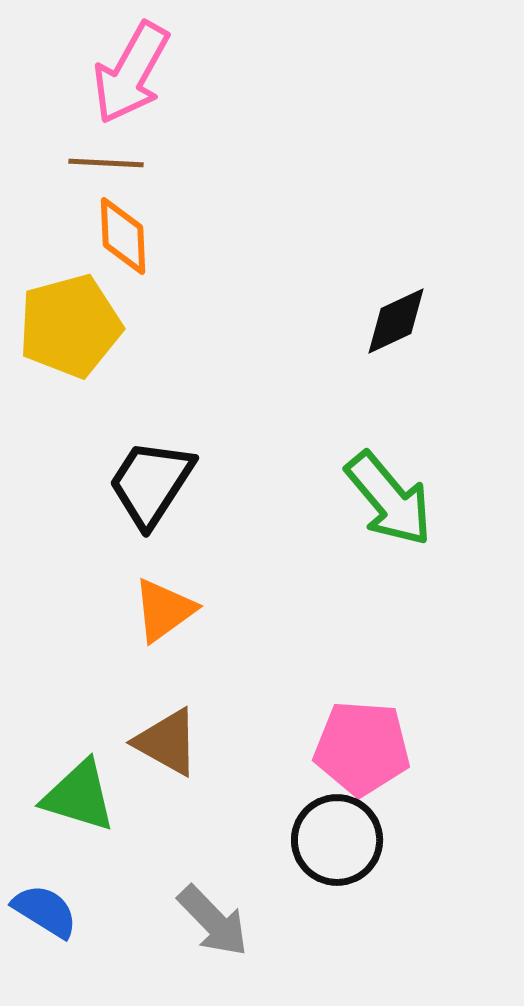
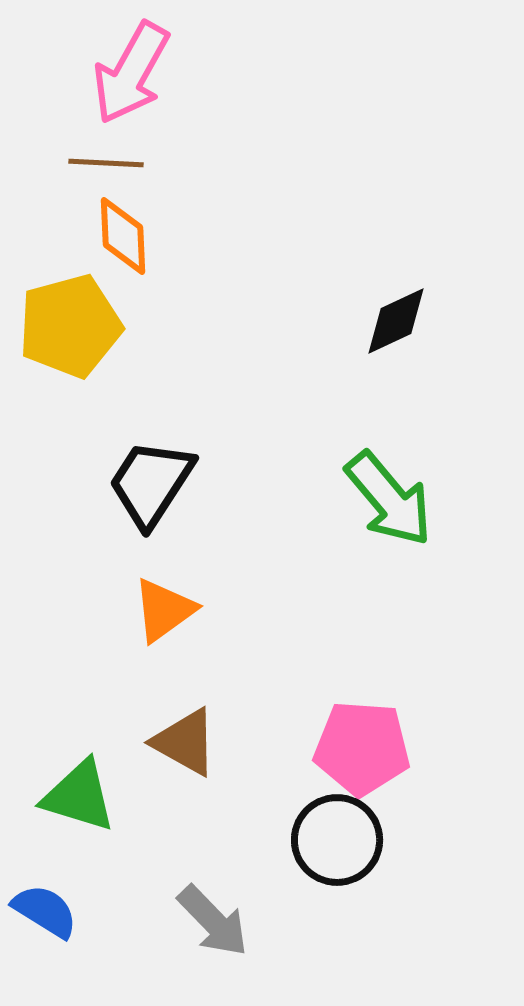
brown triangle: moved 18 px right
